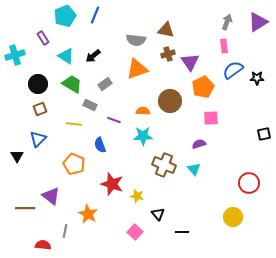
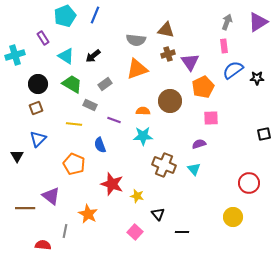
brown square at (40, 109): moved 4 px left, 1 px up
